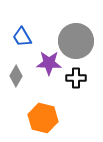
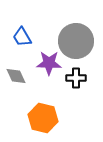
gray diamond: rotated 55 degrees counterclockwise
